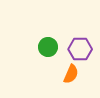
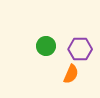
green circle: moved 2 px left, 1 px up
